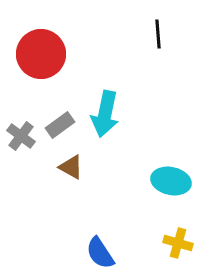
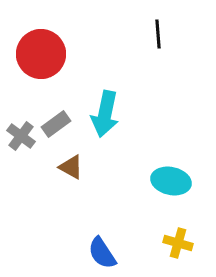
gray rectangle: moved 4 px left, 1 px up
blue semicircle: moved 2 px right
